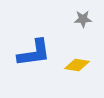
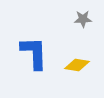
blue L-shape: rotated 84 degrees counterclockwise
